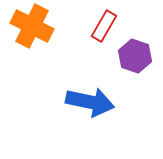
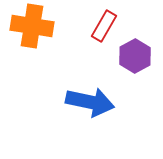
orange cross: rotated 18 degrees counterclockwise
purple hexagon: rotated 12 degrees clockwise
